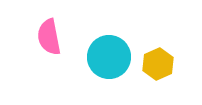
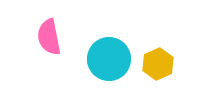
cyan circle: moved 2 px down
